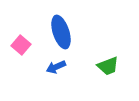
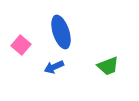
blue arrow: moved 2 px left
